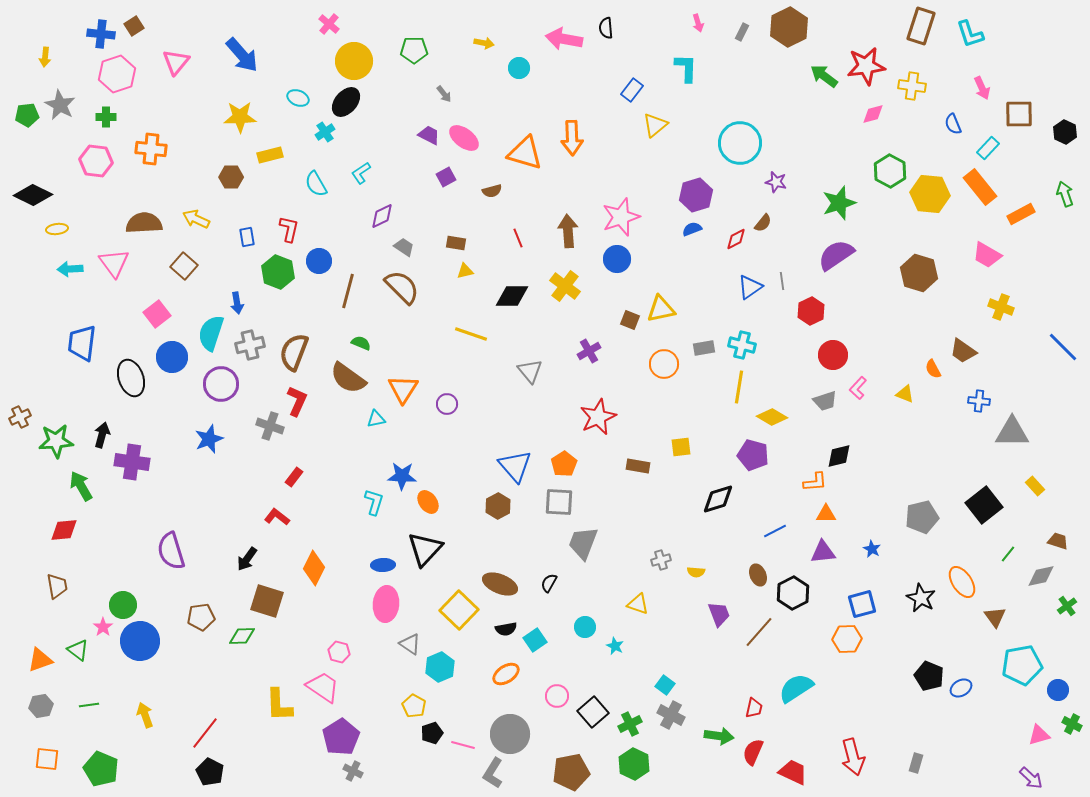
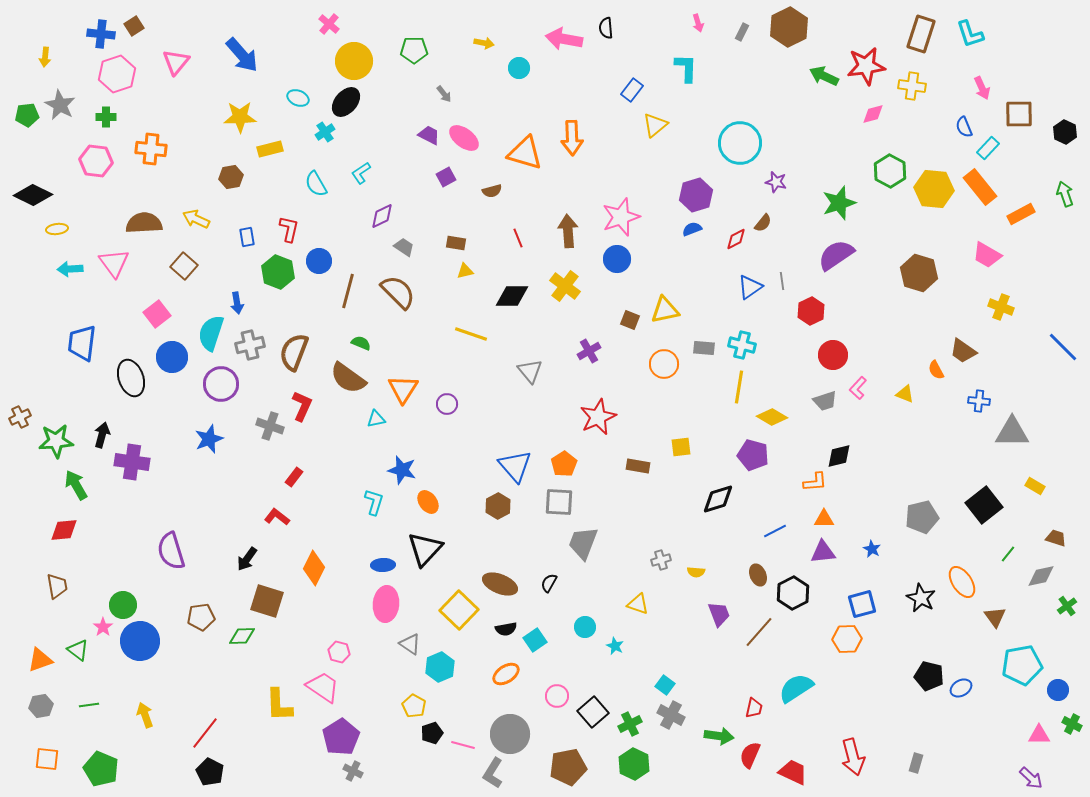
brown rectangle at (921, 26): moved 8 px down
green arrow at (824, 76): rotated 12 degrees counterclockwise
blue semicircle at (953, 124): moved 11 px right, 3 px down
yellow rectangle at (270, 155): moved 6 px up
brown hexagon at (231, 177): rotated 10 degrees counterclockwise
yellow hexagon at (930, 194): moved 4 px right, 5 px up
brown semicircle at (402, 287): moved 4 px left, 5 px down
yellow triangle at (661, 309): moved 4 px right, 1 px down
gray rectangle at (704, 348): rotated 15 degrees clockwise
orange semicircle at (933, 369): moved 3 px right, 1 px down
red L-shape at (297, 401): moved 5 px right, 5 px down
blue star at (402, 476): moved 6 px up; rotated 12 degrees clockwise
green arrow at (81, 486): moved 5 px left, 1 px up
yellow rectangle at (1035, 486): rotated 18 degrees counterclockwise
orange triangle at (826, 514): moved 2 px left, 5 px down
brown trapezoid at (1058, 541): moved 2 px left, 3 px up
black pentagon at (929, 676): rotated 8 degrees counterclockwise
pink triangle at (1039, 735): rotated 15 degrees clockwise
red semicircle at (753, 752): moved 3 px left, 3 px down
brown pentagon at (571, 772): moved 3 px left, 5 px up
